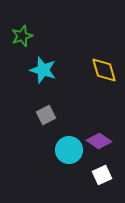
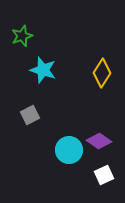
yellow diamond: moved 2 px left, 3 px down; rotated 48 degrees clockwise
gray square: moved 16 px left
white square: moved 2 px right
